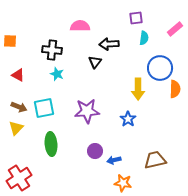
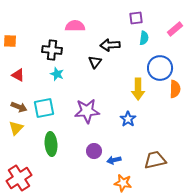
pink semicircle: moved 5 px left
black arrow: moved 1 px right, 1 px down
purple circle: moved 1 px left
